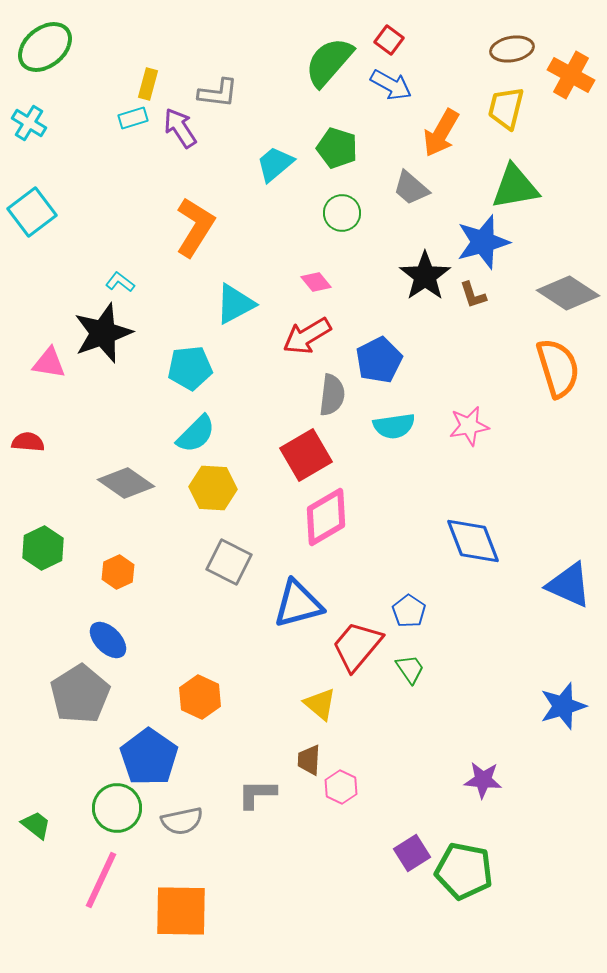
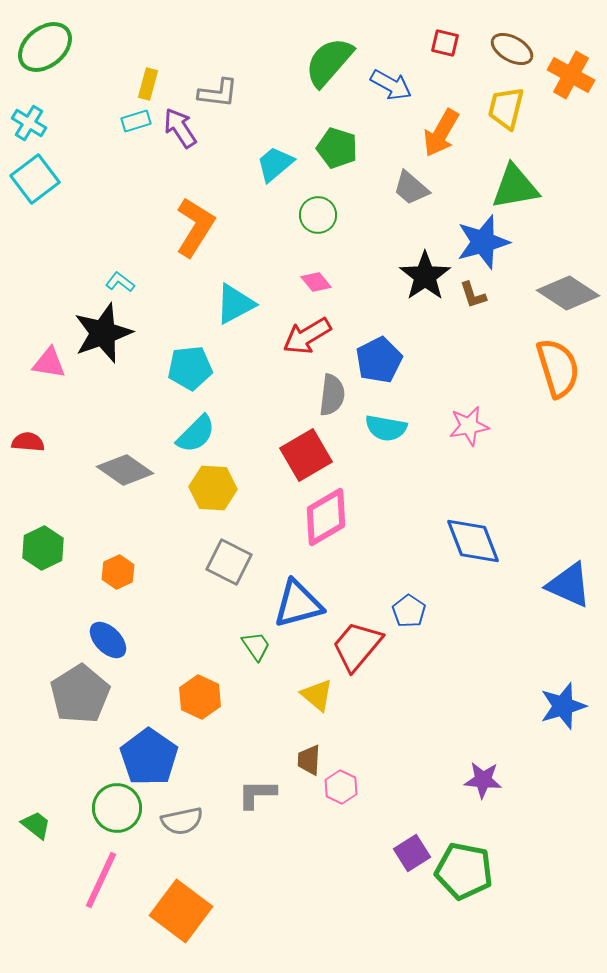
red square at (389, 40): moved 56 px right, 3 px down; rotated 24 degrees counterclockwise
brown ellipse at (512, 49): rotated 39 degrees clockwise
cyan rectangle at (133, 118): moved 3 px right, 3 px down
cyan square at (32, 212): moved 3 px right, 33 px up
green circle at (342, 213): moved 24 px left, 2 px down
cyan semicircle at (394, 426): moved 8 px left, 2 px down; rotated 18 degrees clockwise
gray diamond at (126, 483): moved 1 px left, 13 px up
green trapezoid at (410, 669): moved 154 px left, 23 px up
yellow triangle at (320, 704): moved 3 px left, 9 px up
orange square at (181, 911): rotated 36 degrees clockwise
